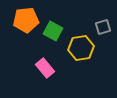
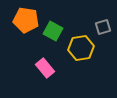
orange pentagon: rotated 15 degrees clockwise
